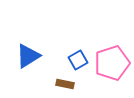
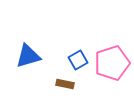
blue triangle: rotated 16 degrees clockwise
